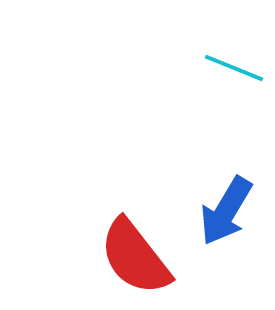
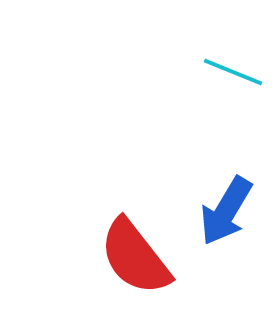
cyan line: moved 1 px left, 4 px down
